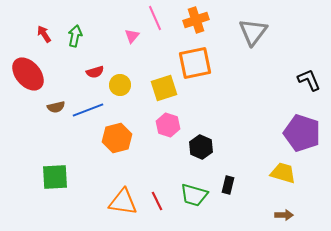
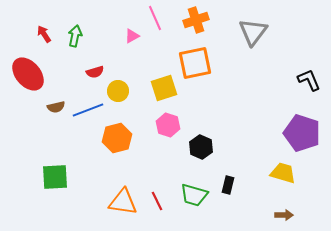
pink triangle: rotated 21 degrees clockwise
yellow circle: moved 2 px left, 6 px down
